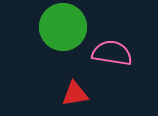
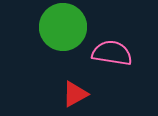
red triangle: rotated 20 degrees counterclockwise
